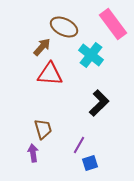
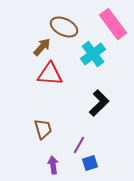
cyan cross: moved 2 px right, 1 px up; rotated 15 degrees clockwise
purple arrow: moved 20 px right, 12 px down
